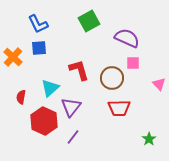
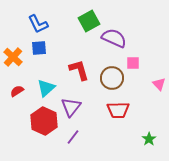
purple semicircle: moved 13 px left
cyan triangle: moved 4 px left
red semicircle: moved 4 px left, 6 px up; rotated 48 degrees clockwise
red trapezoid: moved 1 px left, 2 px down
